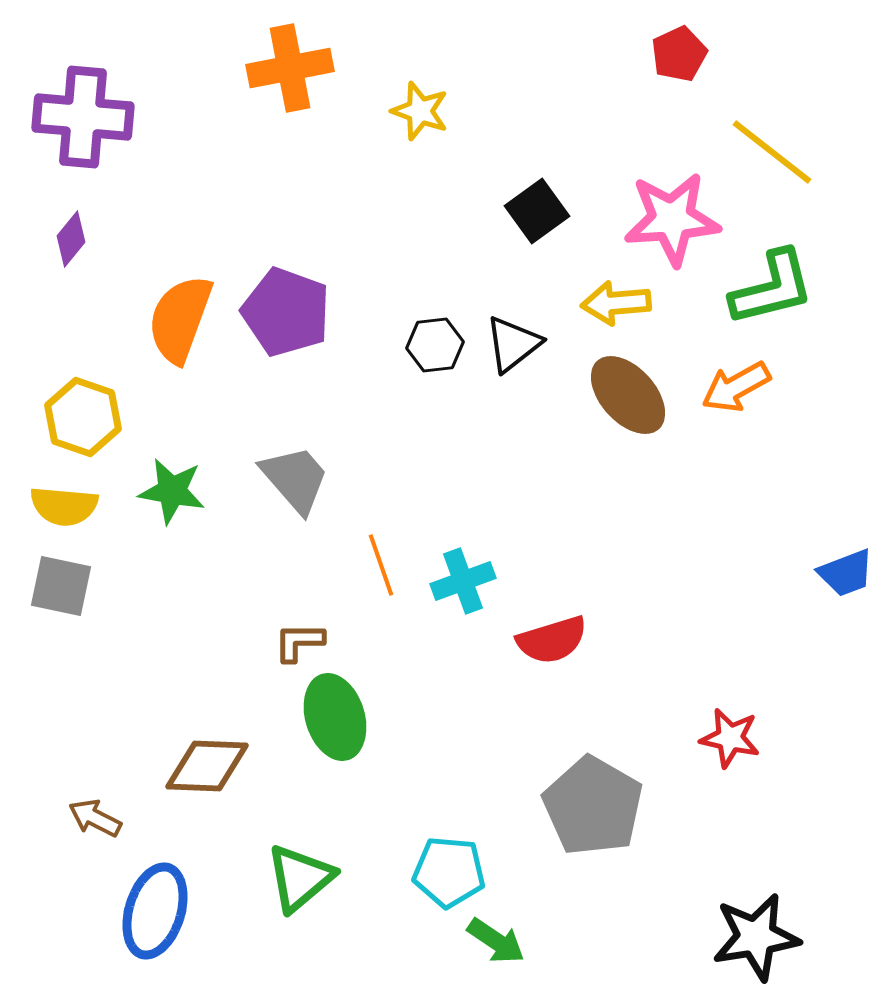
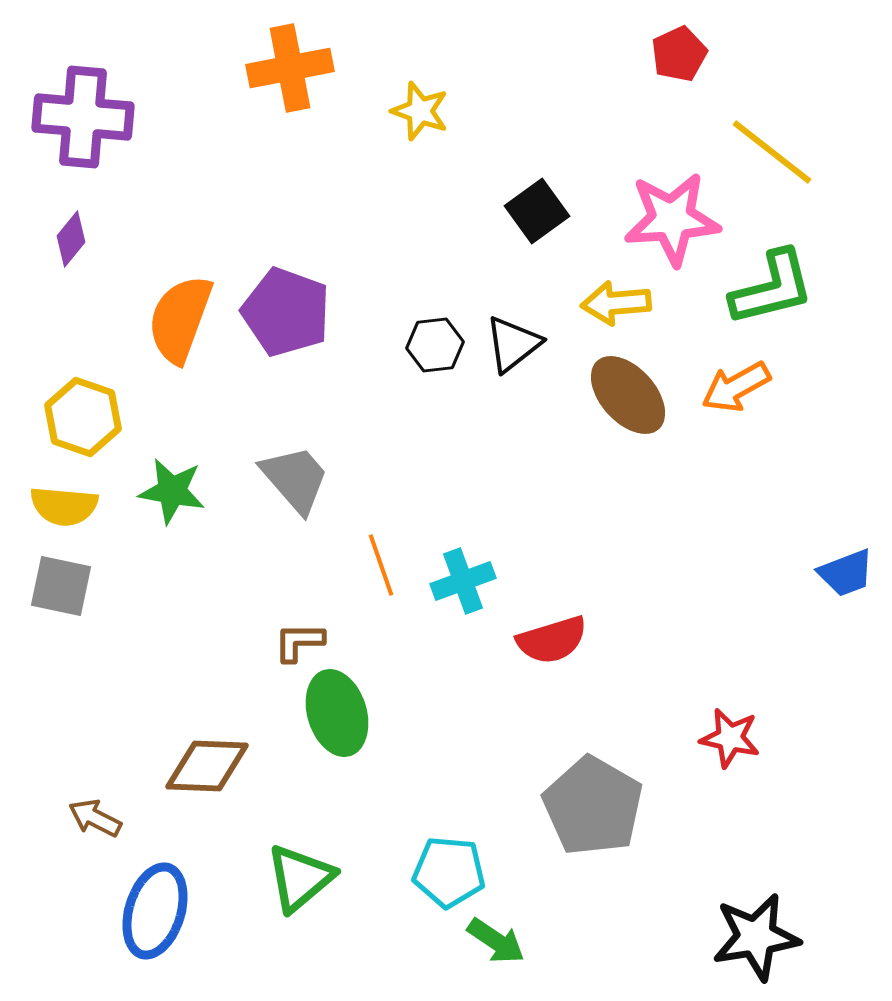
green ellipse: moved 2 px right, 4 px up
